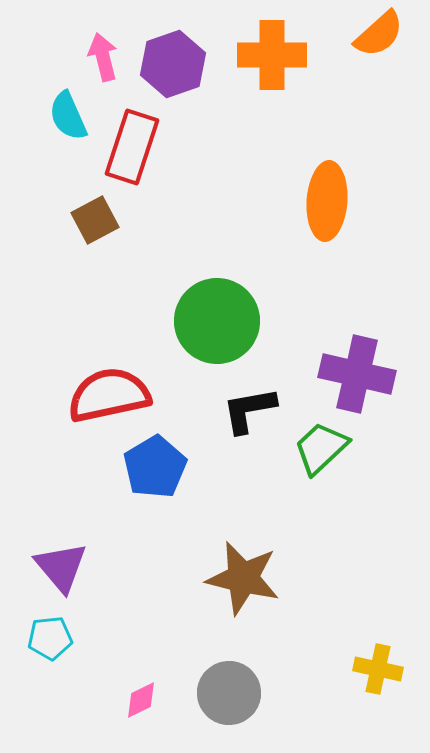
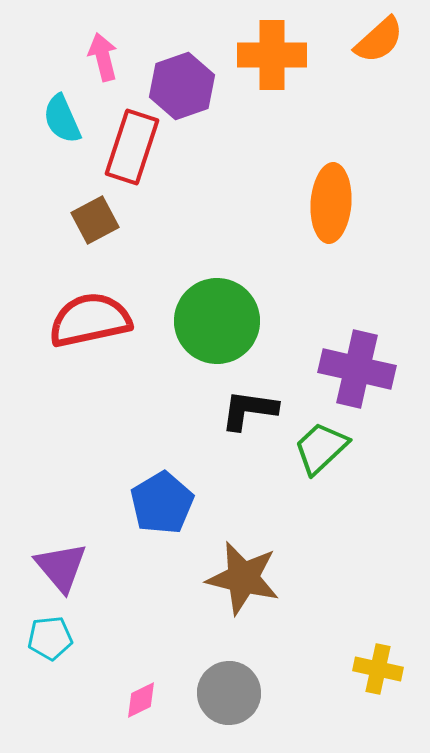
orange semicircle: moved 6 px down
purple hexagon: moved 9 px right, 22 px down
cyan semicircle: moved 6 px left, 3 px down
orange ellipse: moved 4 px right, 2 px down
purple cross: moved 5 px up
red semicircle: moved 19 px left, 75 px up
black L-shape: rotated 18 degrees clockwise
blue pentagon: moved 7 px right, 36 px down
